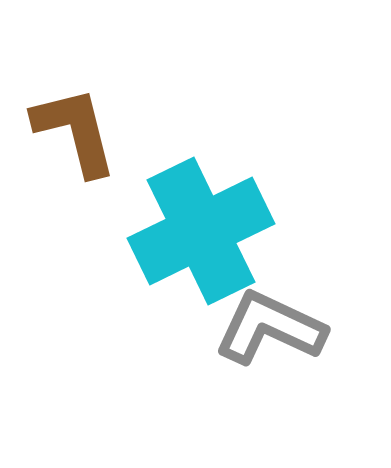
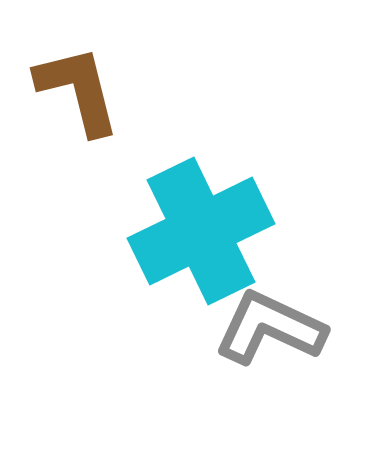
brown L-shape: moved 3 px right, 41 px up
